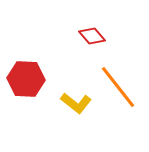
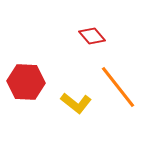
red hexagon: moved 3 px down
